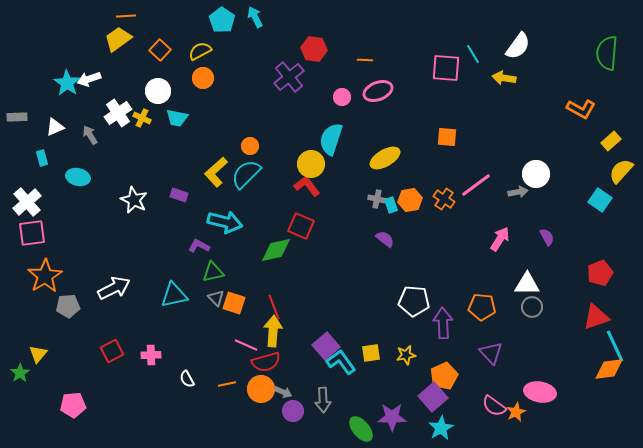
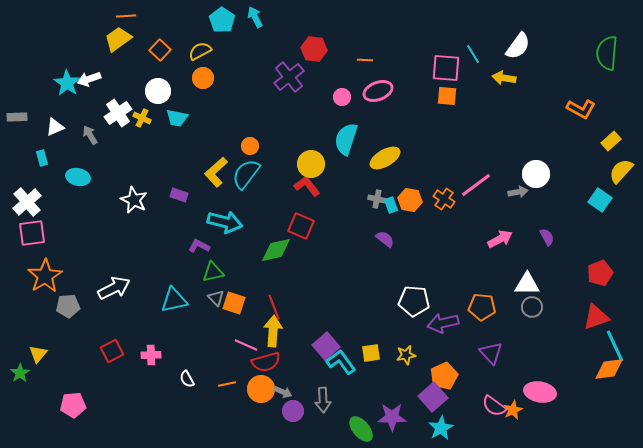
orange square at (447, 137): moved 41 px up
cyan semicircle at (331, 139): moved 15 px right
cyan semicircle at (246, 174): rotated 8 degrees counterclockwise
orange hexagon at (410, 200): rotated 20 degrees clockwise
pink arrow at (500, 239): rotated 30 degrees clockwise
cyan triangle at (174, 295): moved 5 px down
purple arrow at (443, 323): rotated 100 degrees counterclockwise
orange star at (516, 412): moved 3 px left, 2 px up
